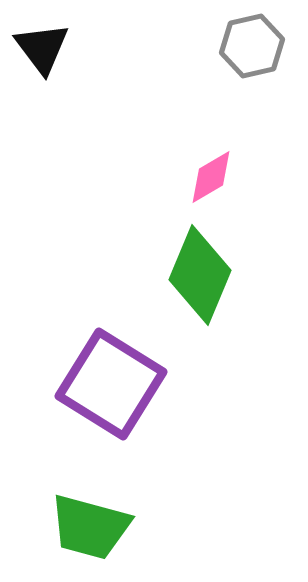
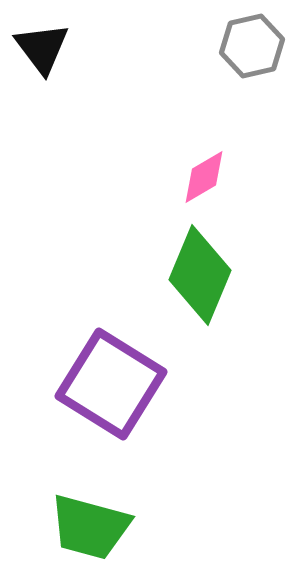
pink diamond: moved 7 px left
